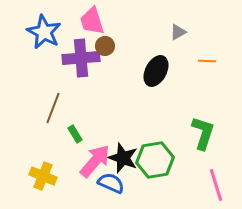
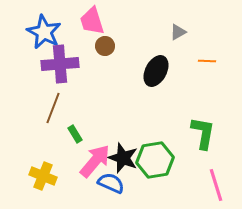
purple cross: moved 21 px left, 6 px down
green L-shape: rotated 8 degrees counterclockwise
